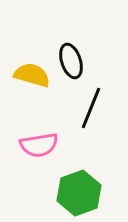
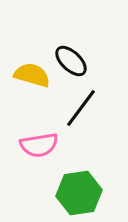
black ellipse: rotated 28 degrees counterclockwise
black line: moved 10 px left; rotated 15 degrees clockwise
green hexagon: rotated 12 degrees clockwise
